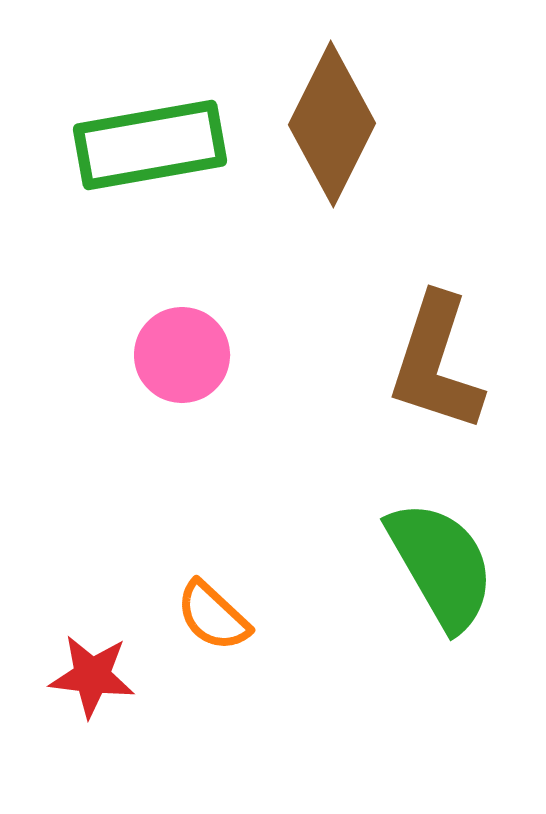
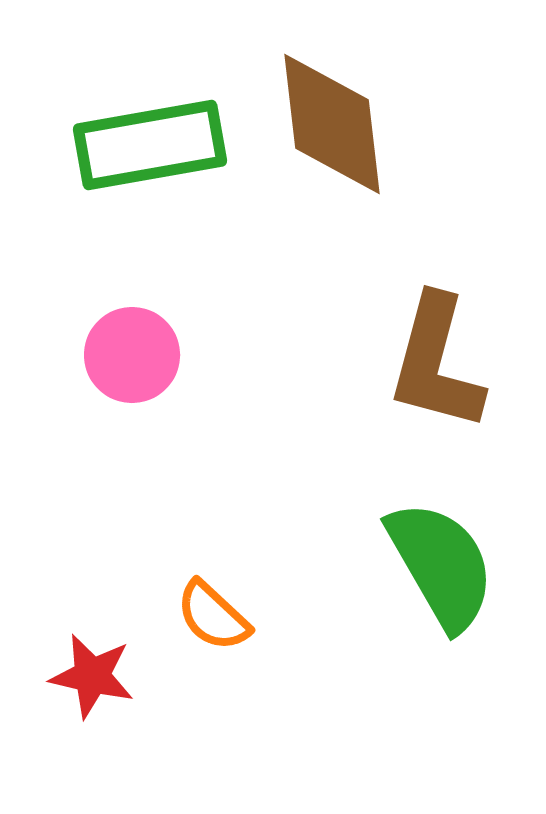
brown diamond: rotated 33 degrees counterclockwise
pink circle: moved 50 px left
brown L-shape: rotated 3 degrees counterclockwise
red star: rotated 6 degrees clockwise
